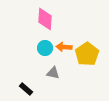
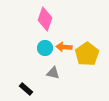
pink diamond: rotated 15 degrees clockwise
